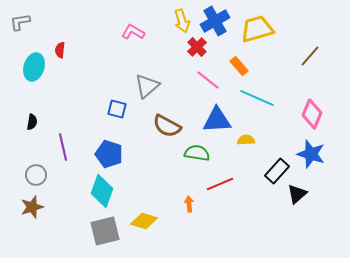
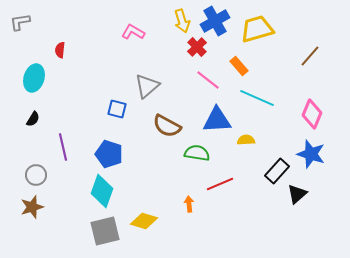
cyan ellipse: moved 11 px down
black semicircle: moved 1 px right, 3 px up; rotated 21 degrees clockwise
